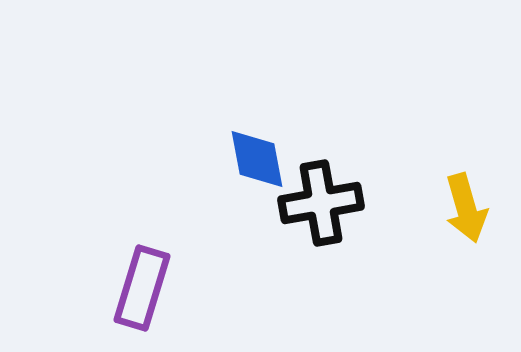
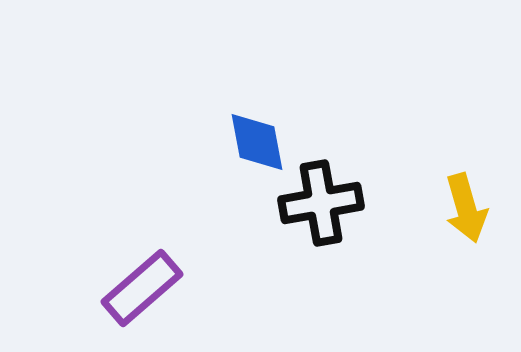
blue diamond: moved 17 px up
purple rectangle: rotated 32 degrees clockwise
